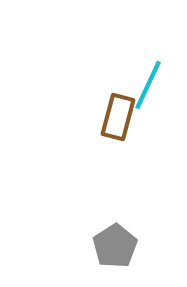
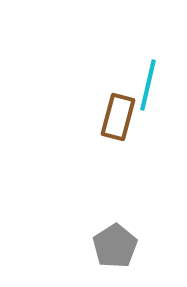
cyan line: rotated 12 degrees counterclockwise
